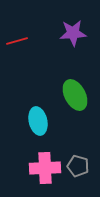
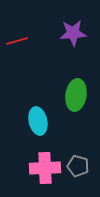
green ellipse: moved 1 px right; rotated 36 degrees clockwise
